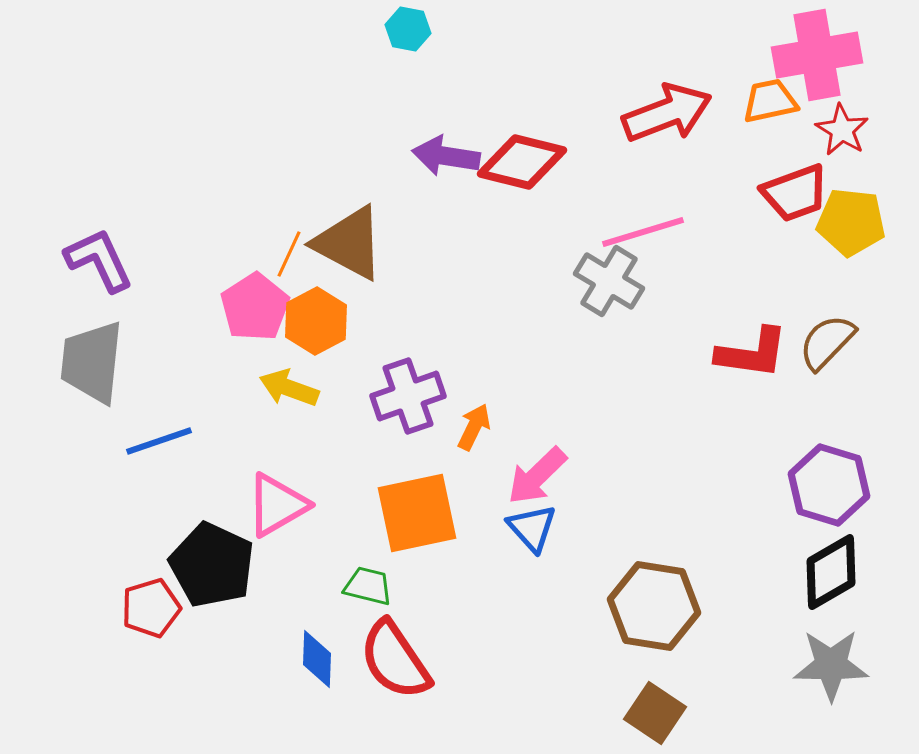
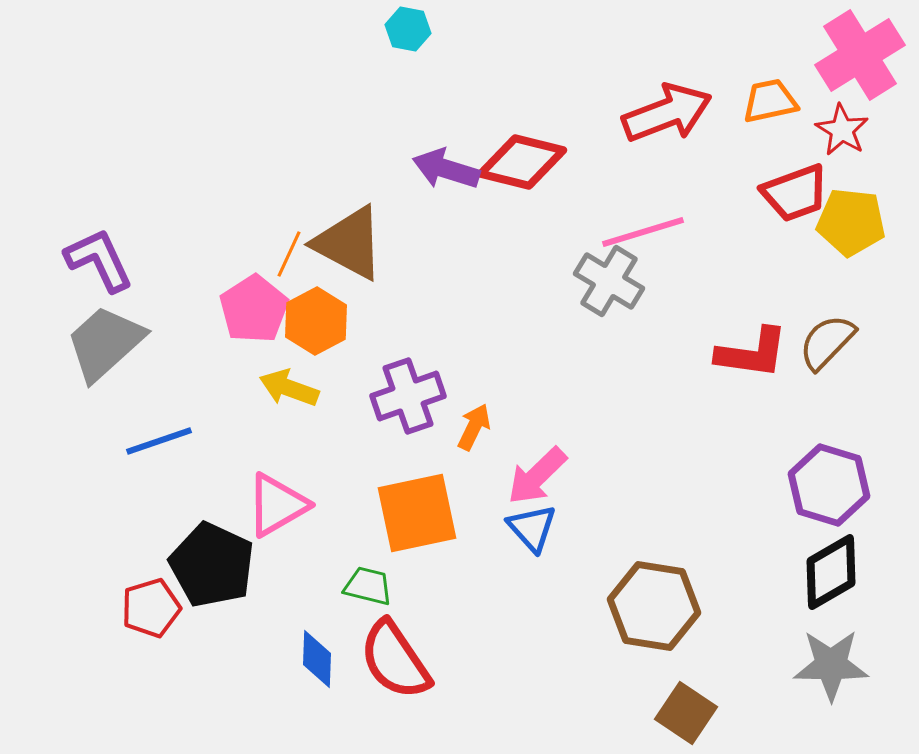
pink cross: moved 43 px right; rotated 22 degrees counterclockwise
purple arrow: moved 13 px down; rotated 8 degrees clockwise
pink pentagon: moved 1 px left, 2 px down
gray trapezoid: moved 13 px right, 19 px up; rotated 42 degrees clockwise
brown square: moved 31 px right
